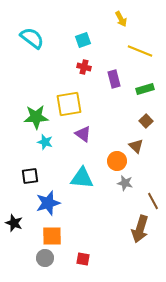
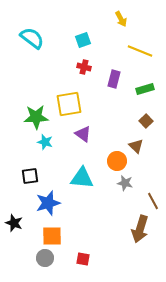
purple rectangle: rotated 30 degrees clockwise
